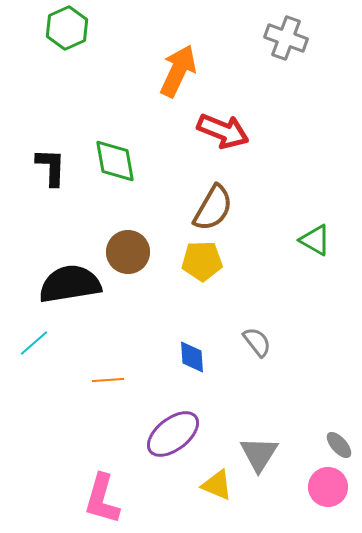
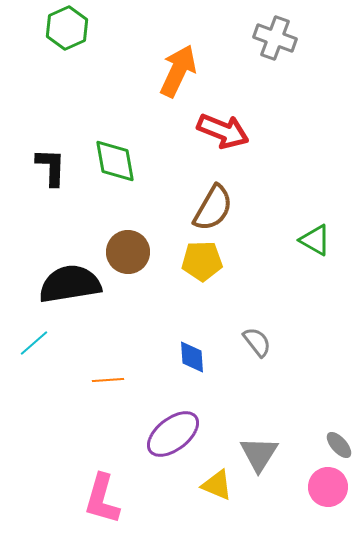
gray cross: moved 11 px left
